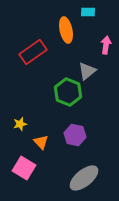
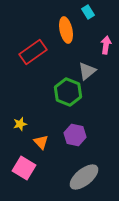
cyan rectangle: rotated 56 degrees clockwise
gray ellipse: moved 1 px up
